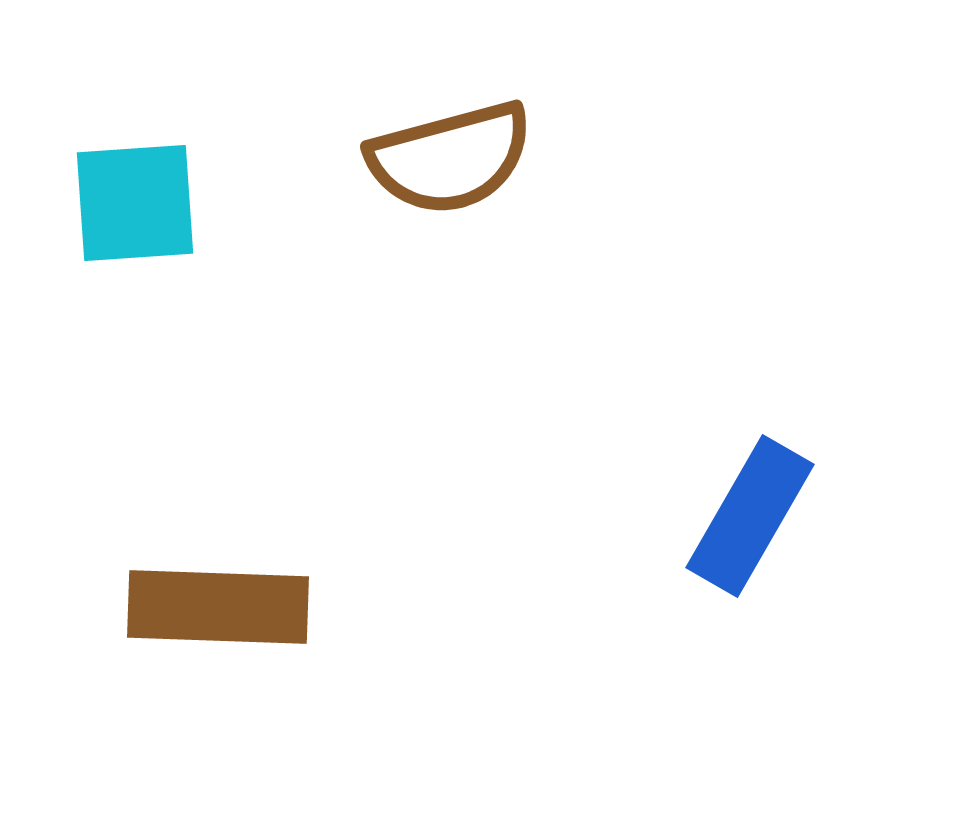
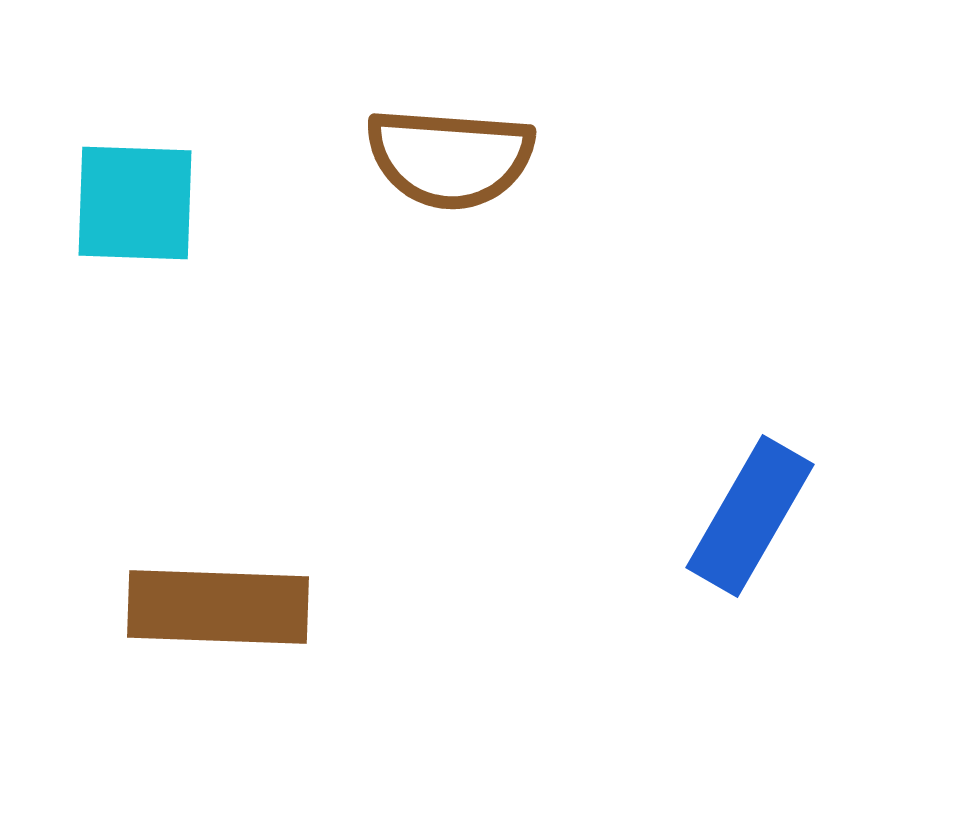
brown semicircle: rotated 19 degrees clockwise
cyan square: rotated 6 degrees clockwise
